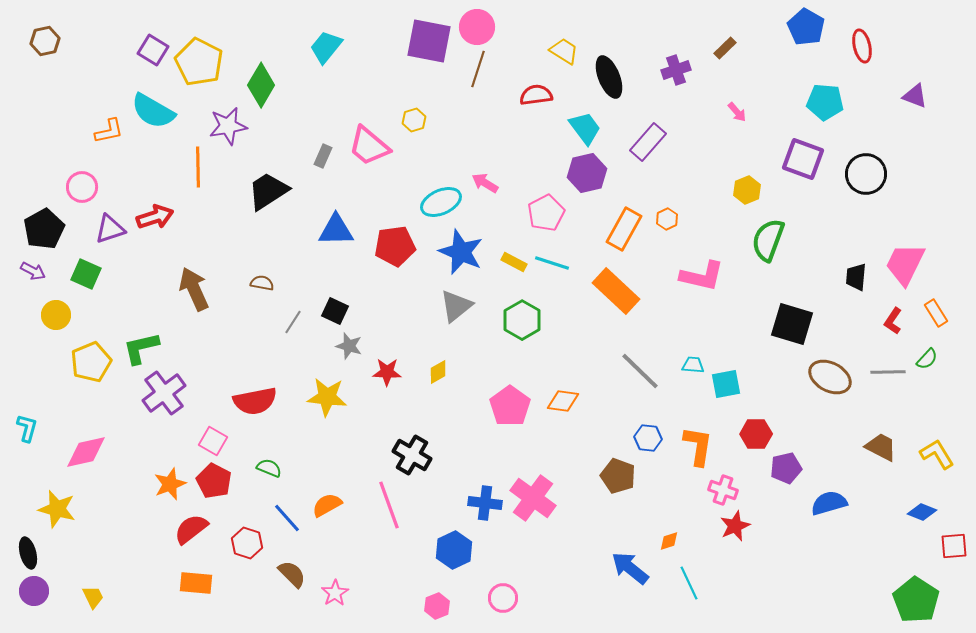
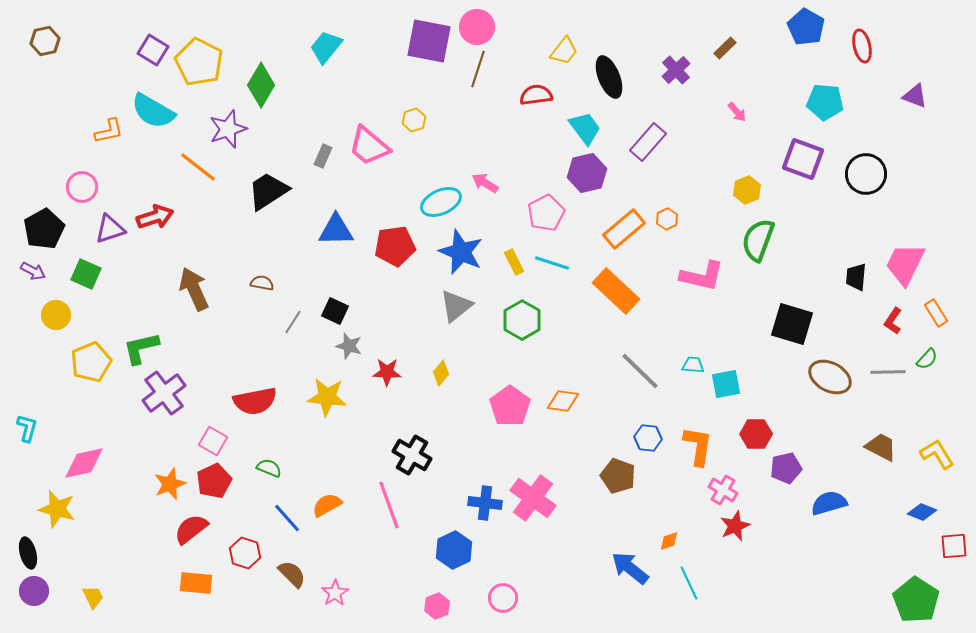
yellow trapezoid at (564, 51): rotated 96 degrees clockwise
purple cross at (676, 70): rotated 24 degrees counterclockwise
purple star at (228, 126): moved 3 px down; rotated 9 degrees counterclockwise
orange line at (198, 167): rotated 51 degrees counterclockwise
orange rectangle at (624, 229): rotated 21 degrees clockwise
green semicircle at (768, 240): moved 10 px left
yellow rectangle at (514, 262): rotated 35 degrees clockwise
yellow diamond at (438, 372): moved 3 px right, 1 px down; rotated 20 degrees counterclockwise
pink diamond at (86, 452): moved 2 px left, 11 px down
red pentagon at (214, 481): rotated 20 degrees clockwise
pink cross at (723, 490): rotated 12 degrees clockwise
red hexagon at (247, 543): moved 2 px left, 10 px down
